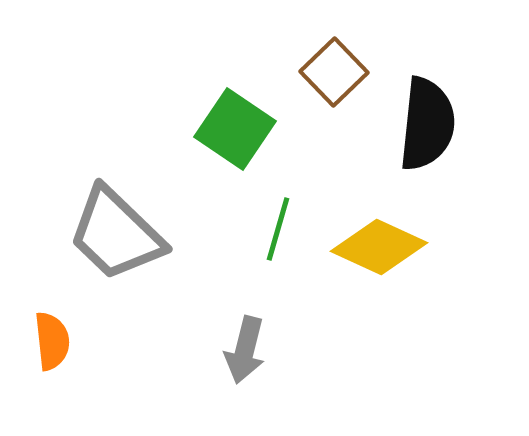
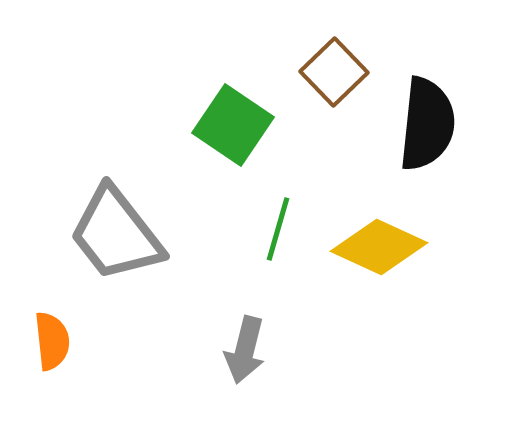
green square: moved 2 px left, 4 px up
gray trapezoid: rotated 8 degrees clockwise
